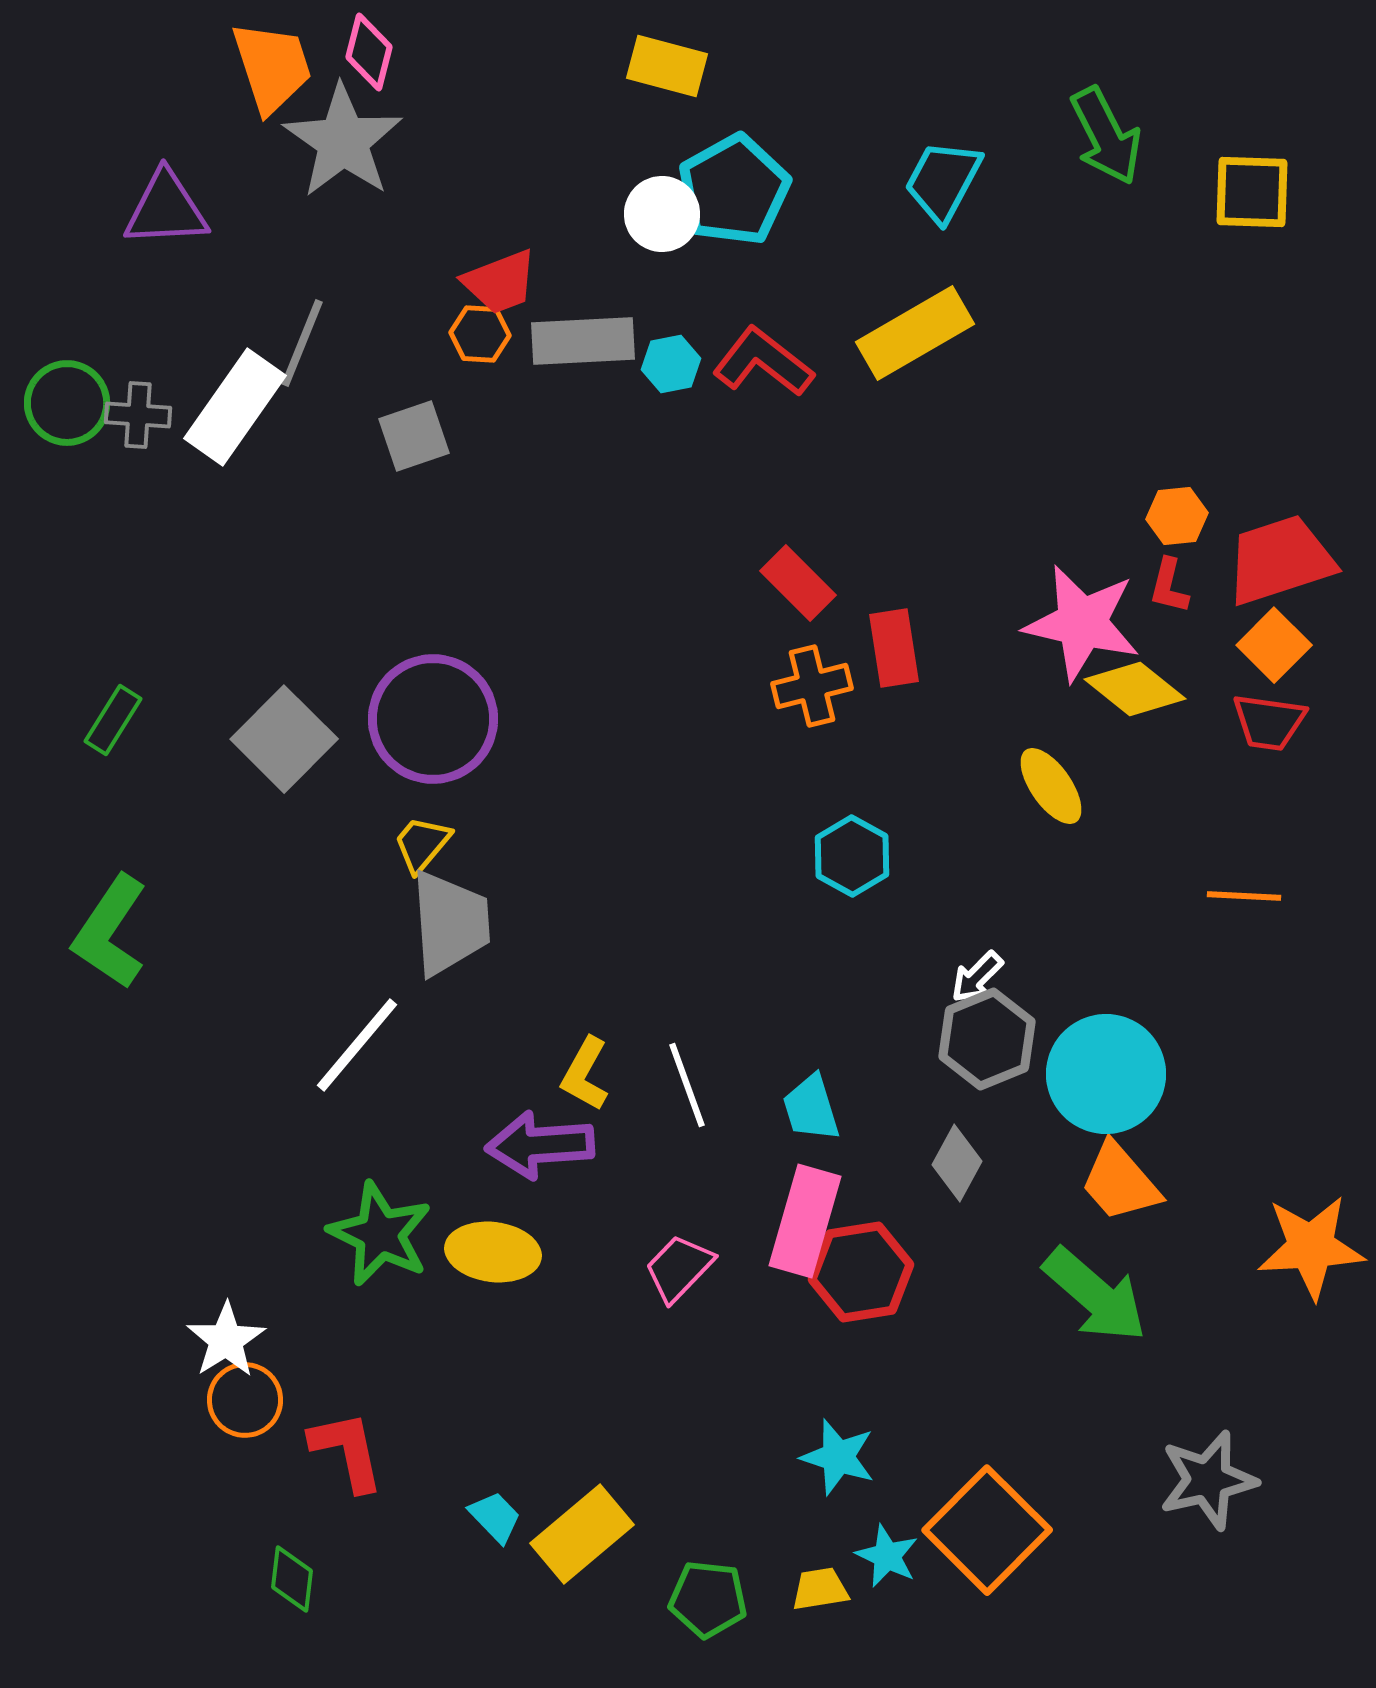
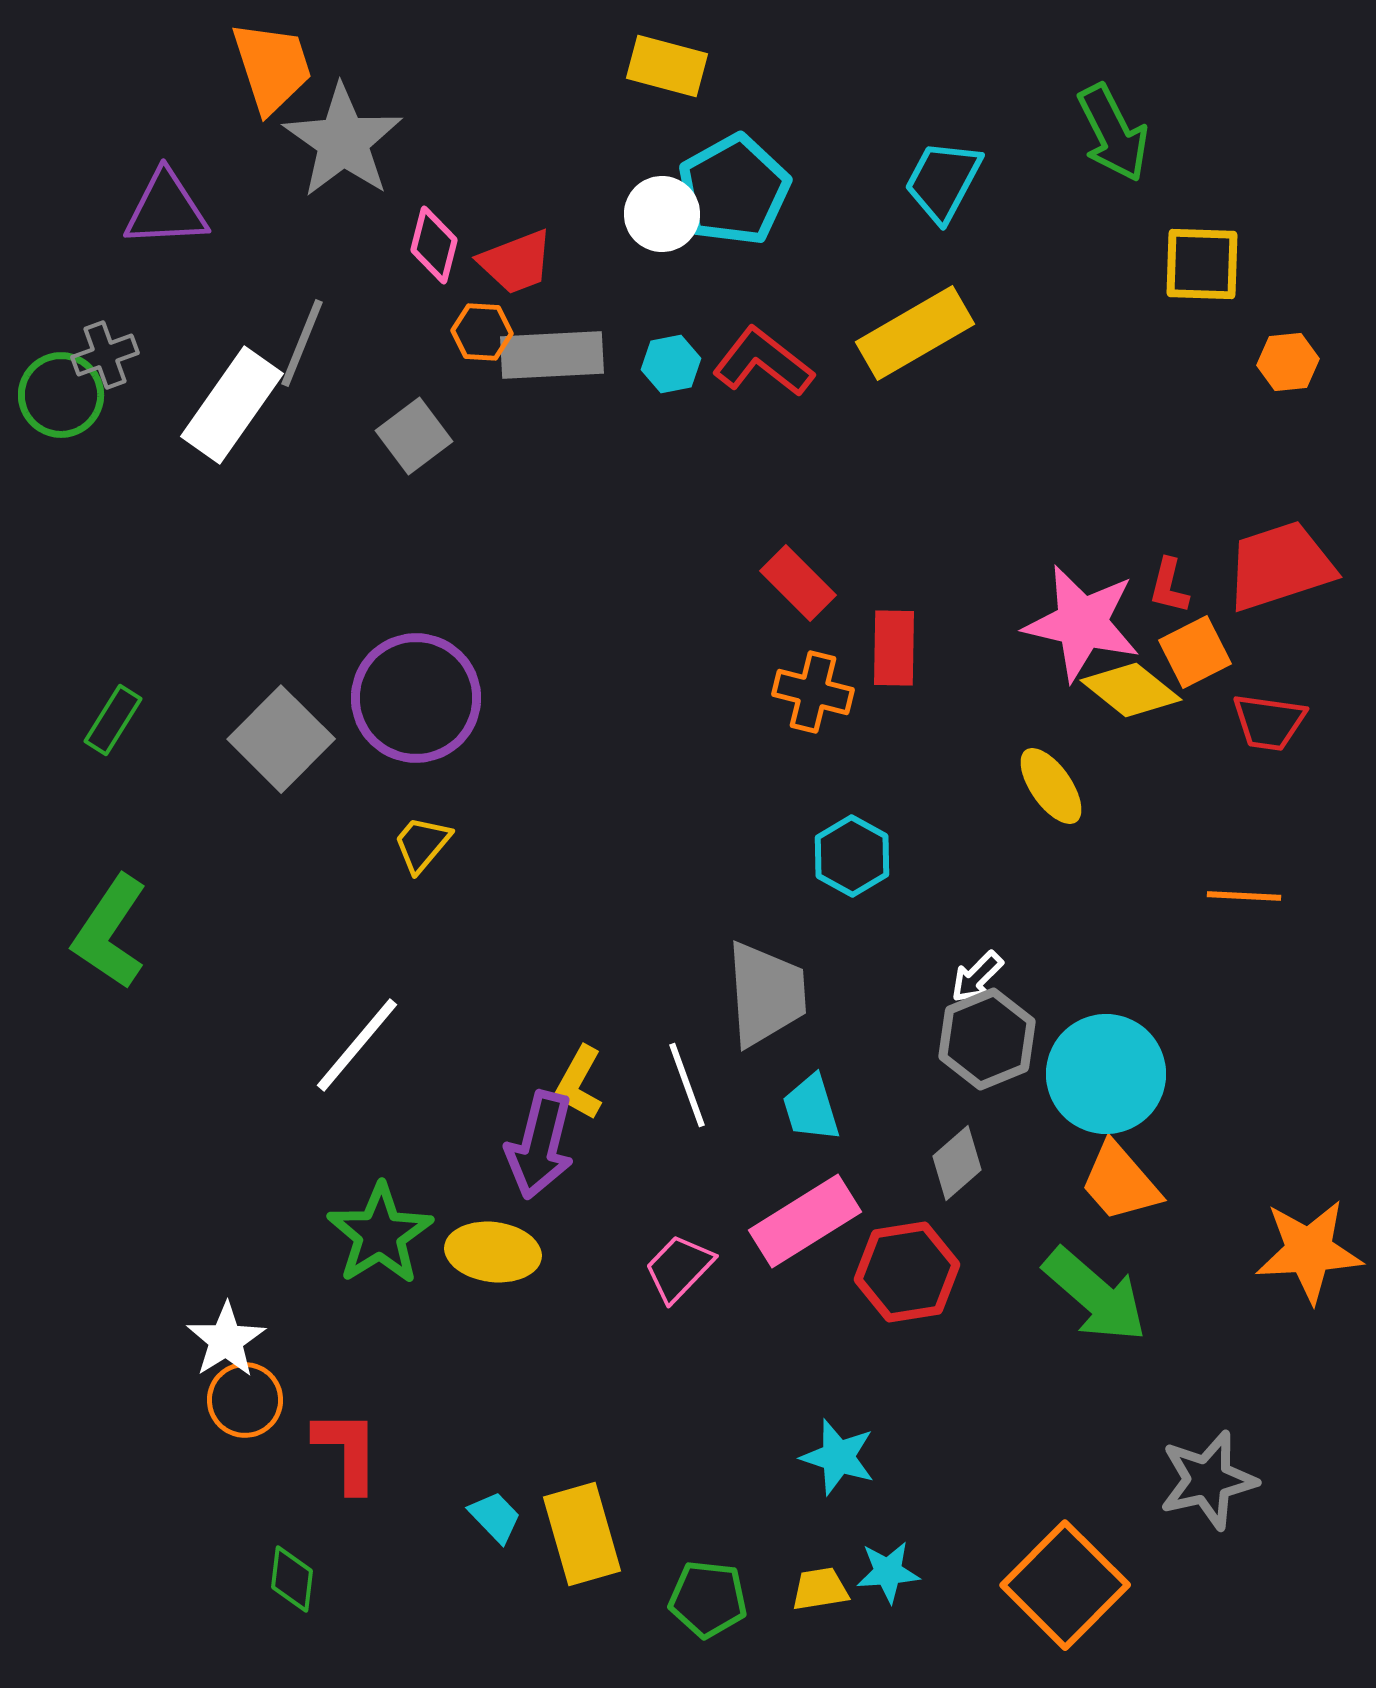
pink diamond at (369, 52): moved 65 px right, 193 px down
green arrow at (1106, 136): moved 7 px right, 3 px up
yellow square at (1252, 192): moved 50 px left, 72 px down
red trapezoid at (500, 282): moved 16 px right, 20 px up
orange hexagon at (480, 334): moved 2 px right, 2 px up
gray rectangle at (583, 341): moved 31 px left, 14 px down
green circle at (67, 403): moved 6 px left, 8 px up
white rectangle at (235, 407): moved 3 px left, 2 px up
gray cross at (138, 415): moved 33 px left, 60 px up; rotated 24 degrees counterclockwise
gray square at (414, 436): rotated 18 degrees counterclockwise
orange hexagon at (1177, 516): moved 111 px right, 154 px up
red trapezoid at (1280, 560): moved 6 px down
orange square at (1274, 645): moved 79 px left, 7 px down; rotated 18 degrees clockwise
red rectangle at (894, 648): rotated 10 degrees clockwise
orange cross at (812, 686): moved 1 px right, 6 px down; rotated 28 degrees clockwise
yellow diamond at (1135, 689): moved 4 px left, 1 px down
purple circle at (433, 719): moved 17 px left, 21 px up
gray square at (284, 739): moved 3 px left
gray trapezoid at (450, 923): moved 316 px right, 71 px down
yellow L-shape at (585, 1074): moved 6 px left, 9 px down
purple arrow at (540, 1145): rotated 72 degrees counterclockwise
gray diamond at (957, 1163): rotated 20 degrees clockwise
pink rectangle at (805, 1221): rotated 42 degrees clockwise
green star at (380, 1234): rotated 14 degrees clockwise
orange star at (1311, 1247): moved 2 px left, 4 px down
red hexagon at (861, 1272): moved 46 px right
red L-shape at (347, 1451): rotated 12 degrees clockwise
orange square at (987, 1530): moved 78 px right, 55 px down
yellow rectangle at (582, 1534): rotated 66 degrees counterclockwise
cyan star at (887, 1556): moved 1 px right, 16 px down; rotated 30 degrees counterclockwise
